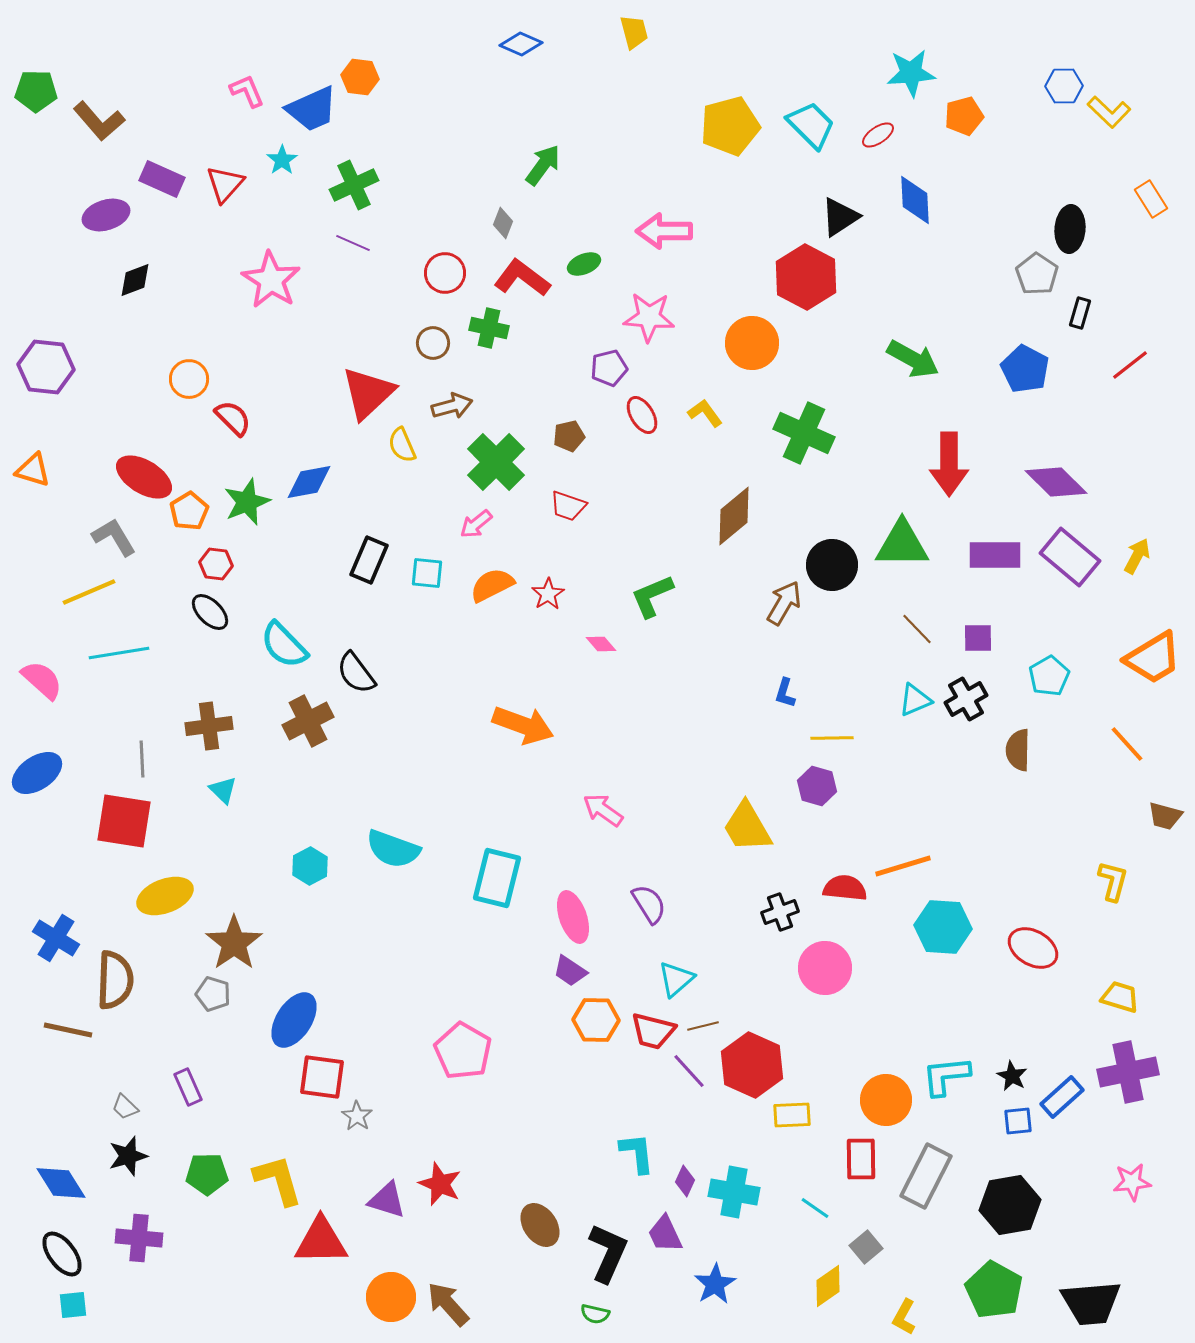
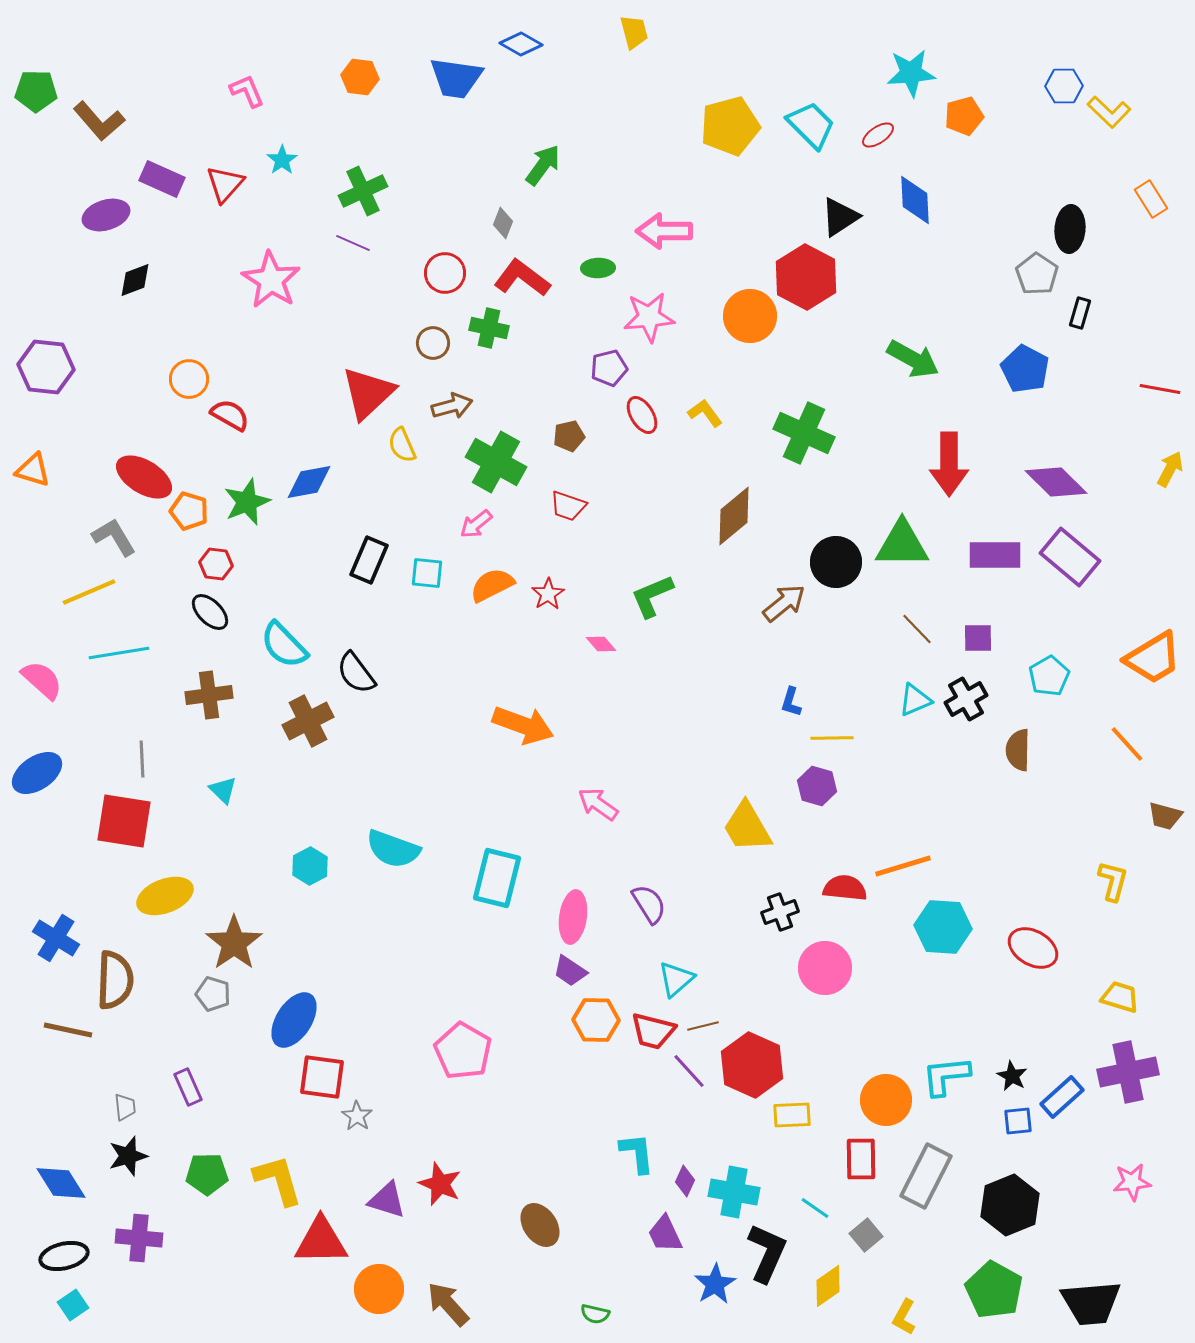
blue diamond at (521, 44): rotated 6 degrees clockwise
blue trapezoid at (312, 109): moved 144 px right, 31 px up; rotated 32 degrees clockwise
green cross at (354, 185): moved 9 px right, 6 px down
green ellipse at (584, 264): moved 14 px right, 4 px down; rotated 20 degrees clockwise
pink star at (649, 317): rotated 9 degrees counterclockwise
orange circle at (752, 343): moved 2 px left, 27 px up
red line at (1130, 365): moved 30 px right, 24 px down; rotated 48 degrees clockwise
red semicircle at (233, 418): moved 3 px left, 3 px up; rotated 15 degrees counterclockwise
green cross at (496, 462): rotated 16 degrees counterclockwise
orange pentagon at (189, 511): rotated 24 degrees counterclockwise
yellow arrow at (1137, 556): moved 33 px right, 87 px up
black circle at (832, 565): moved 4 px right, 3 px up
brown arrow at (784, 603): rotated 21 degrees clockwise
blue L-shape at (785, 693): moved 6 px right, 9 px down
brown cross at (209, 726): moved 31 px up
pink arrow at (603, 810): moved 5 px left, 6 px up
pink ellipse at (573, 917): rotated 27 degrees clockwise
gray trapezoid at (125, 1107): rotated 140 degrees counterclockwise
black hexagon at (1010, 1205): rotated 12 degrees counterclockwise
gray square at (866, 1247): moved 12 px up
black L-shape at (608, 1253): moved 159 px right
black ellipse at (62, 1254): moved 2 px right, 2 px down; rotated 66 degrees counterclockwise
orange circle at (391, 1297): moved 12 px left, 8 px up
cyan square at (73, 1305): rotated 28 degrees counterclockwise
